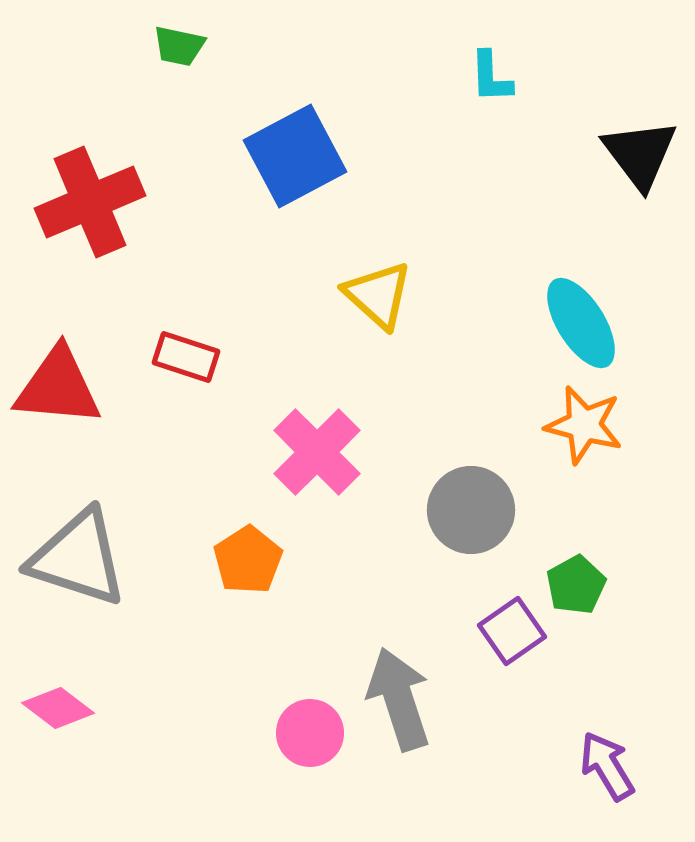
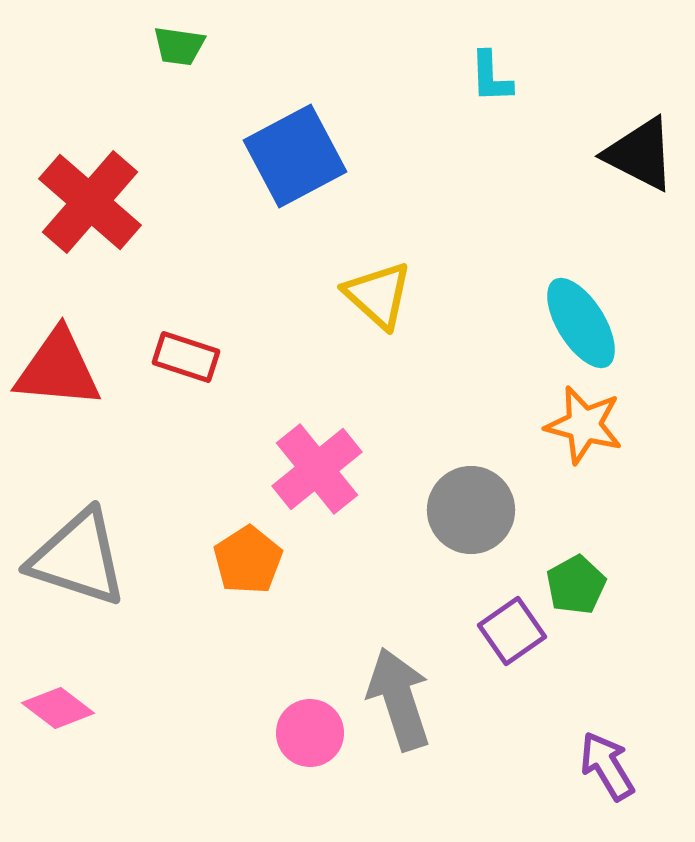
green trapezoid: rotated 4 degrees counterclockwise
black triangle: rotated 26 degrees counterclockwise
red cross: rotated 26 degrees counterclockwise
red triangle: moved 18 px up
pink cross: moved 17 px down; rotated 6 degrees clockwise
